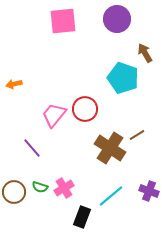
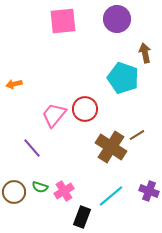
brown arrow: rotated 18 degrees clockwise
brown cross: moved 1 px right, 1 px up
pink cross: moved 3 px down
